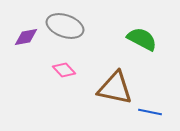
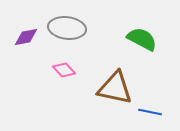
gray ellipse: moved 2 px right, 2 px down; rotated 12 degrees counterclockwise
